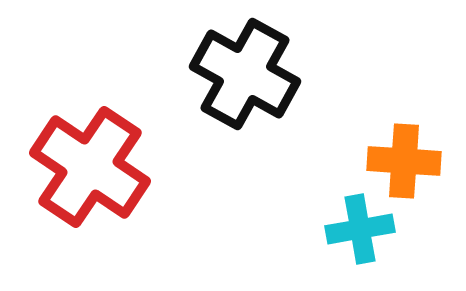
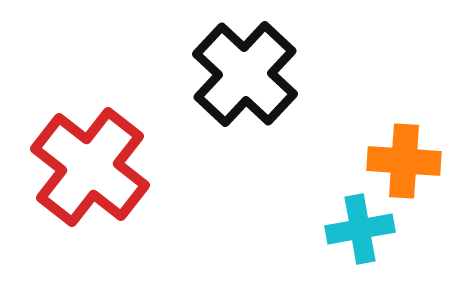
black cross: rotated 14 degrees clockwise
red cross: rotated 4 degrees clockwise
